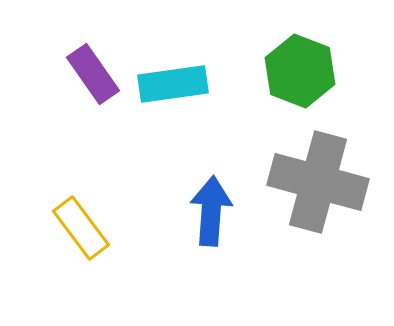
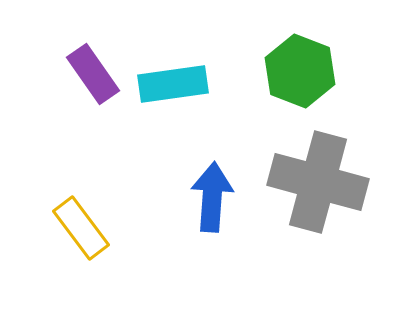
blue arrow: moved 1 px right, 14 px up
